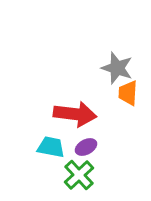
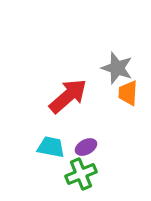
red arrow: moved 7 px left, 18 px up; rotated 48 degrees counterclockwise
green cross: moved 2 px right, 1 px up; rotated 20 degrees clockwise
